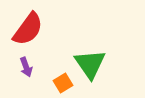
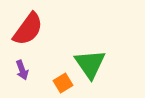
purple arrow: moved 4 px left, 3 px down
